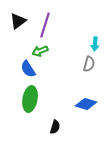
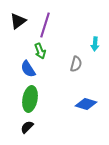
green arrow: rotated 91 degrees counterclockwise
gray semicircle: moved 13 px left
black semicircle: moved 28 px left; rotated 152 degrees counterclockwise
